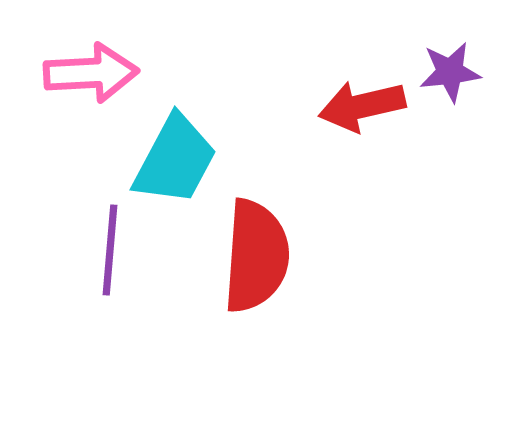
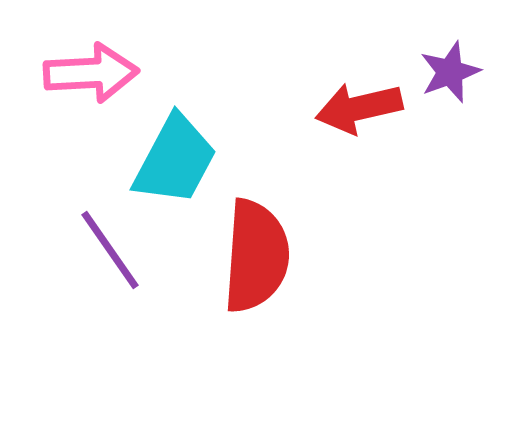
purple star: rotated 14 degrees counterclockwise
red arrow: moved 3 px left, 2 px down
purple line: rotated 40 degrees counterclockwise
